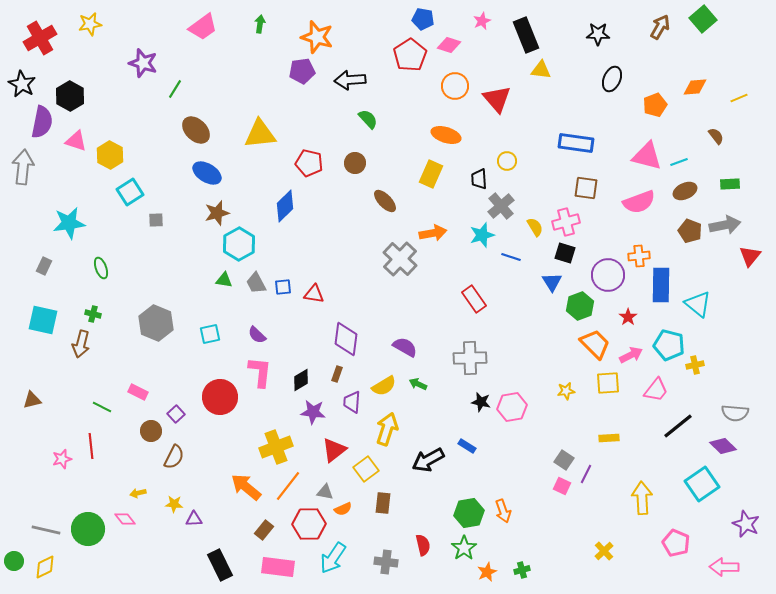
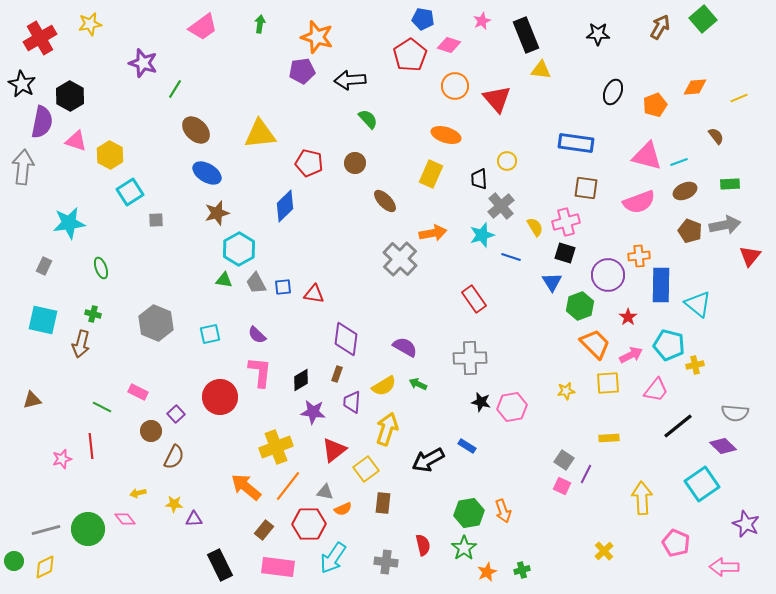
black ellipse at (612, 79): moved 1 px right, 13 px down
cyan hexagon at (239, 244): moved 5 px down
gray line at (46, 530): rotated 28 degrees counterclockwise
